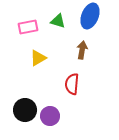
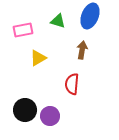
pink rectangle: moved 5 px left, 3 px down
